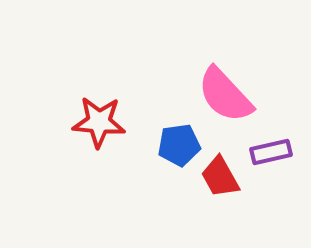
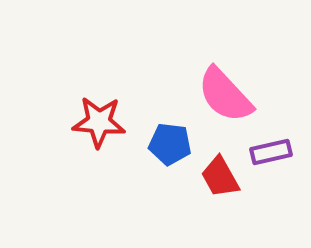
blue pentagon: moved 9 px left, 1 px up; rotated 15 degrees clockwise
